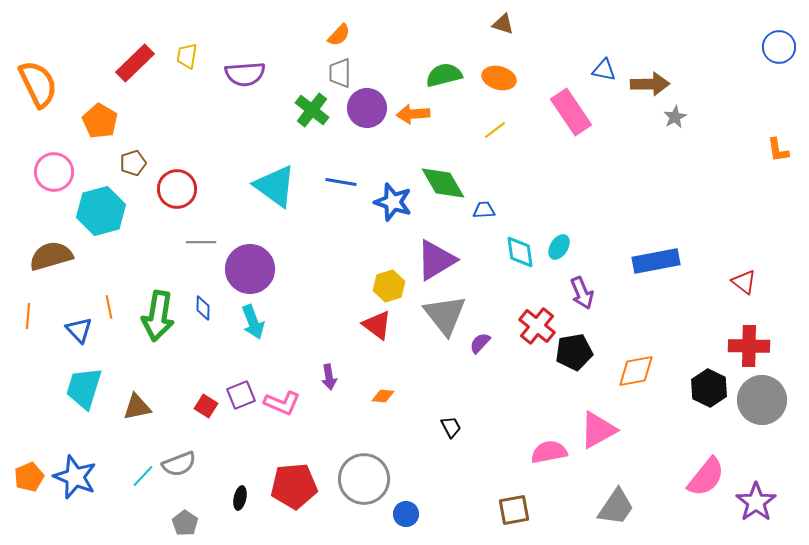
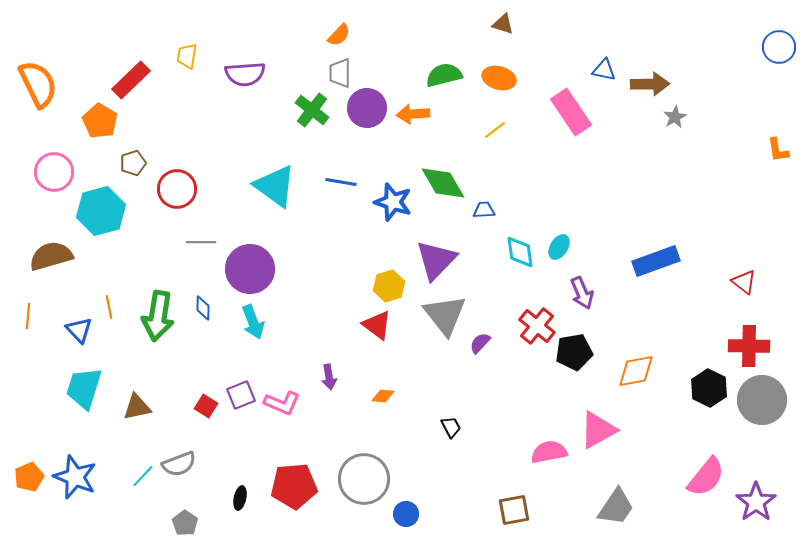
red rectangle at (135, 63): moved 4 px left, 17 px down
purple triangle at (436, 260): rotated 15 degrees counterclockwise
blue rectangle at (656, 261): rotated 9 degrees counterclockwise
